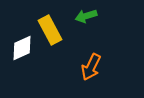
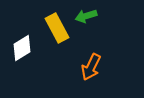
yellow rectangle: moved 7 px right, 2 px up
white diamond: rotated 8 degrees counterclockwise
